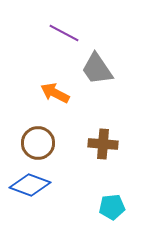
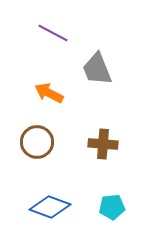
purple line: moved 11 px left
gray trapezoid: rotated 12 degrees clockwise
orange arrow: moved 6 px left
brown circle: moved 1 px left, 1 px up
blue diamond: moved 20 px right, 22 px down
